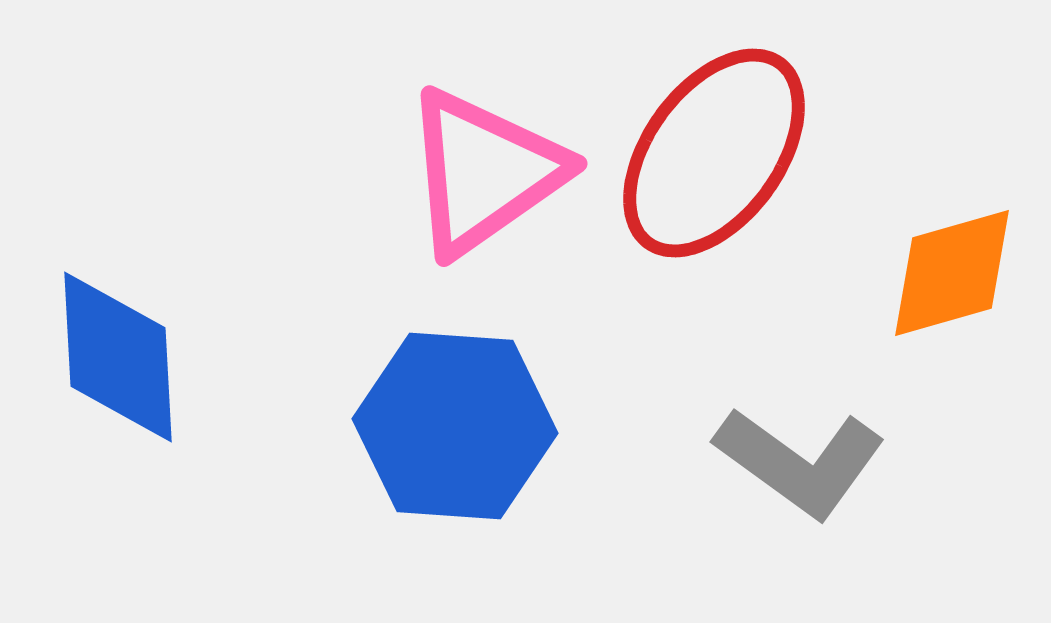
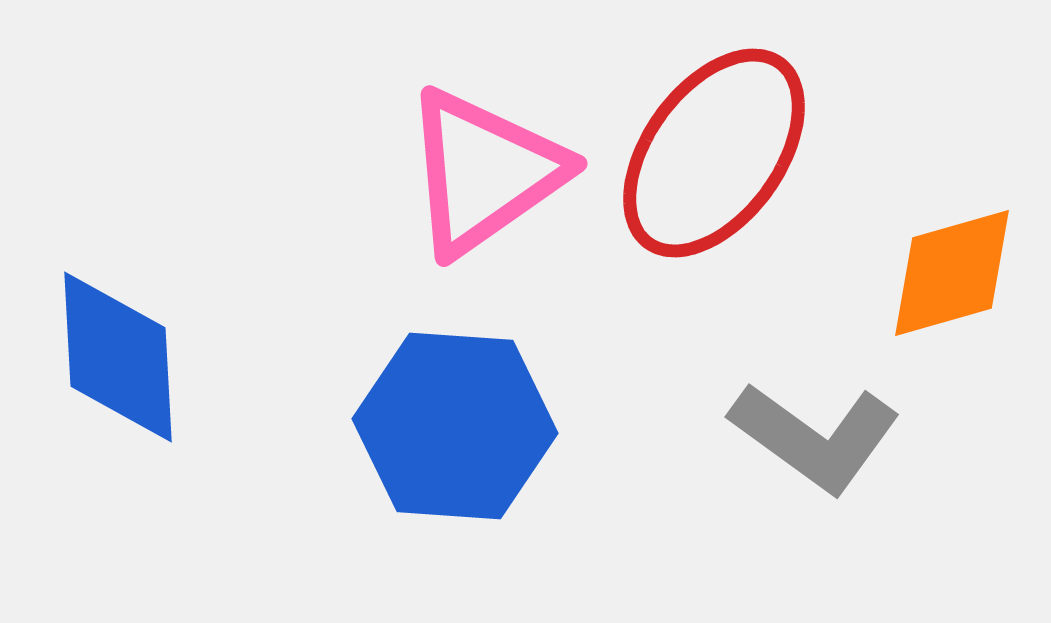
gray L-shape: moved 15 px right, 25 px up
